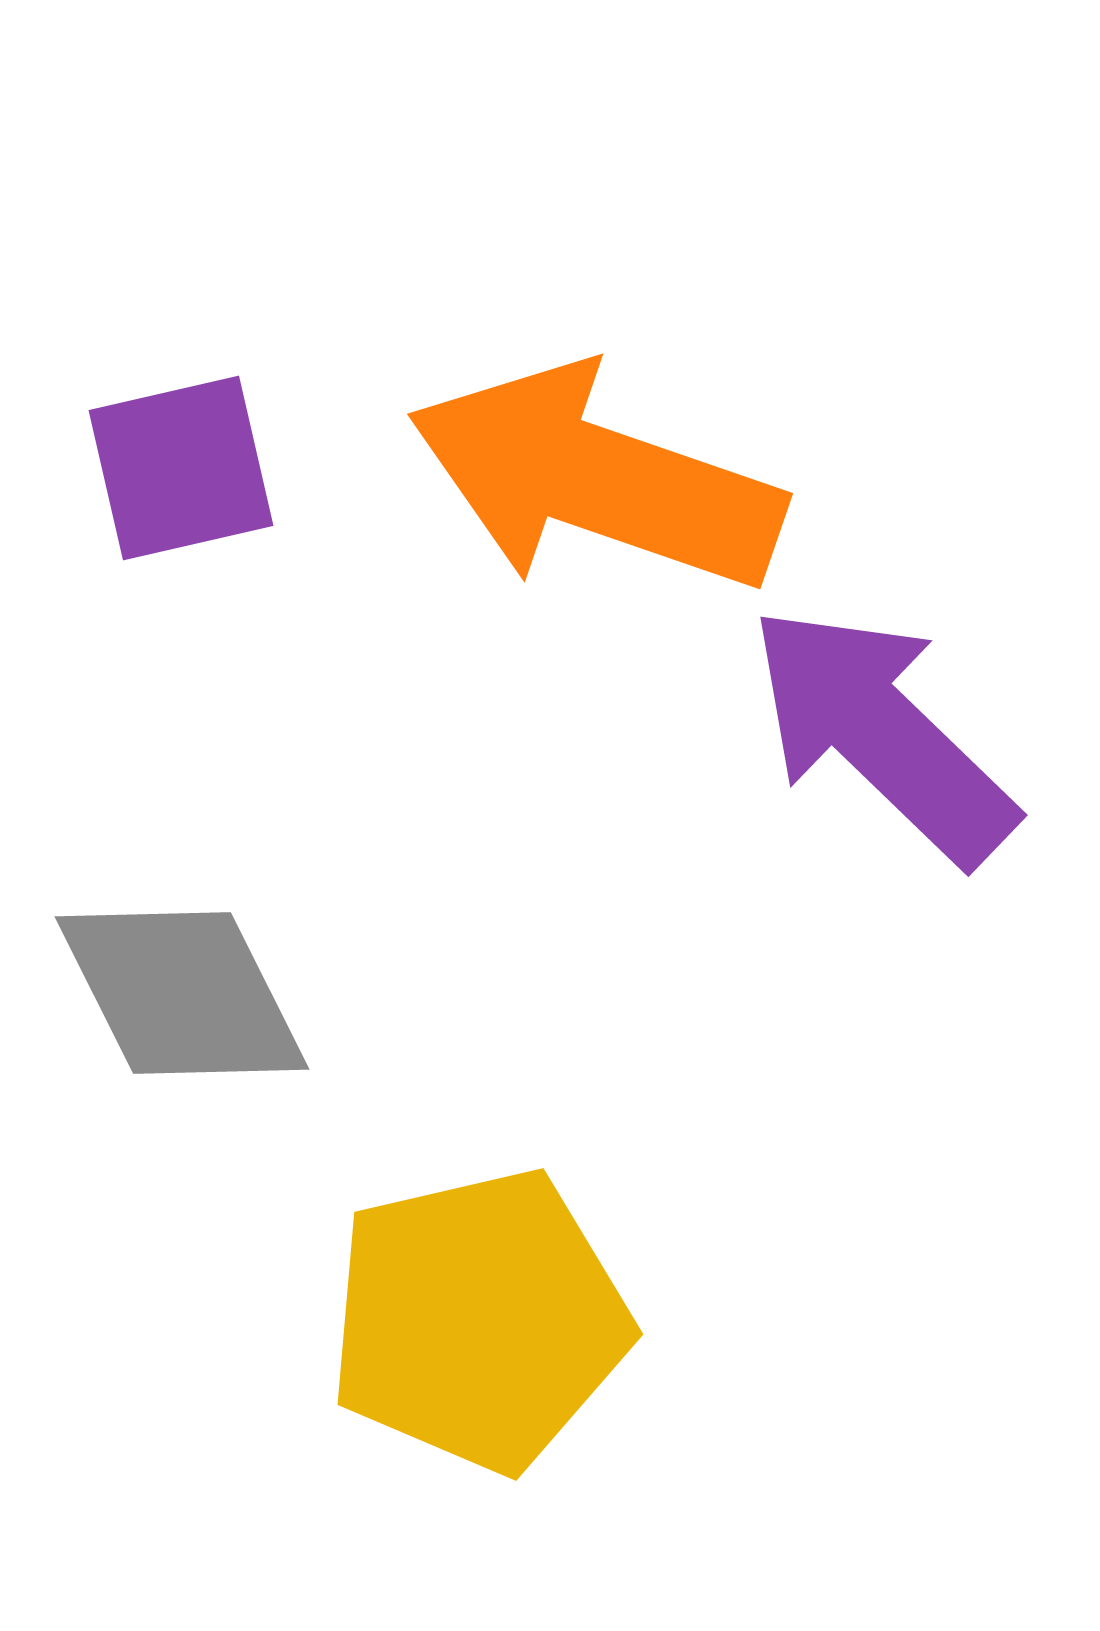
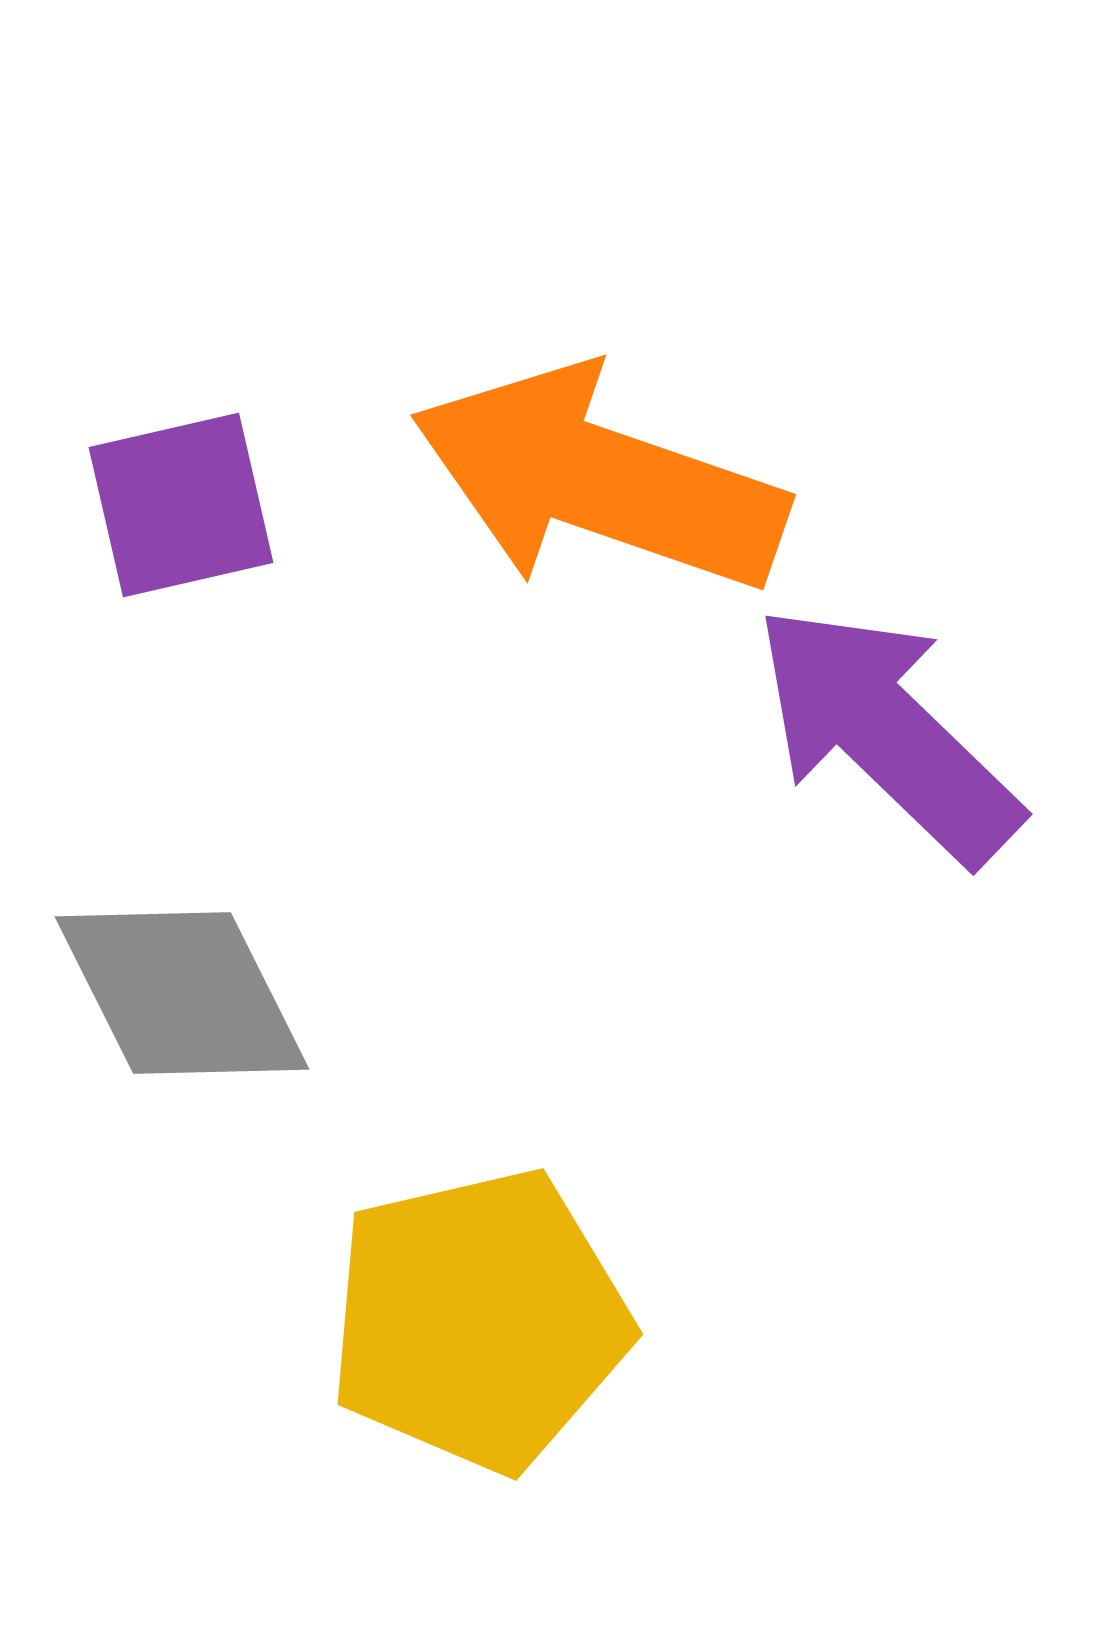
purple square: moved 37 px down
orange arrow: moved 3 px right, 1 px down
purple arrow: moved 5 px right, 1 px up
